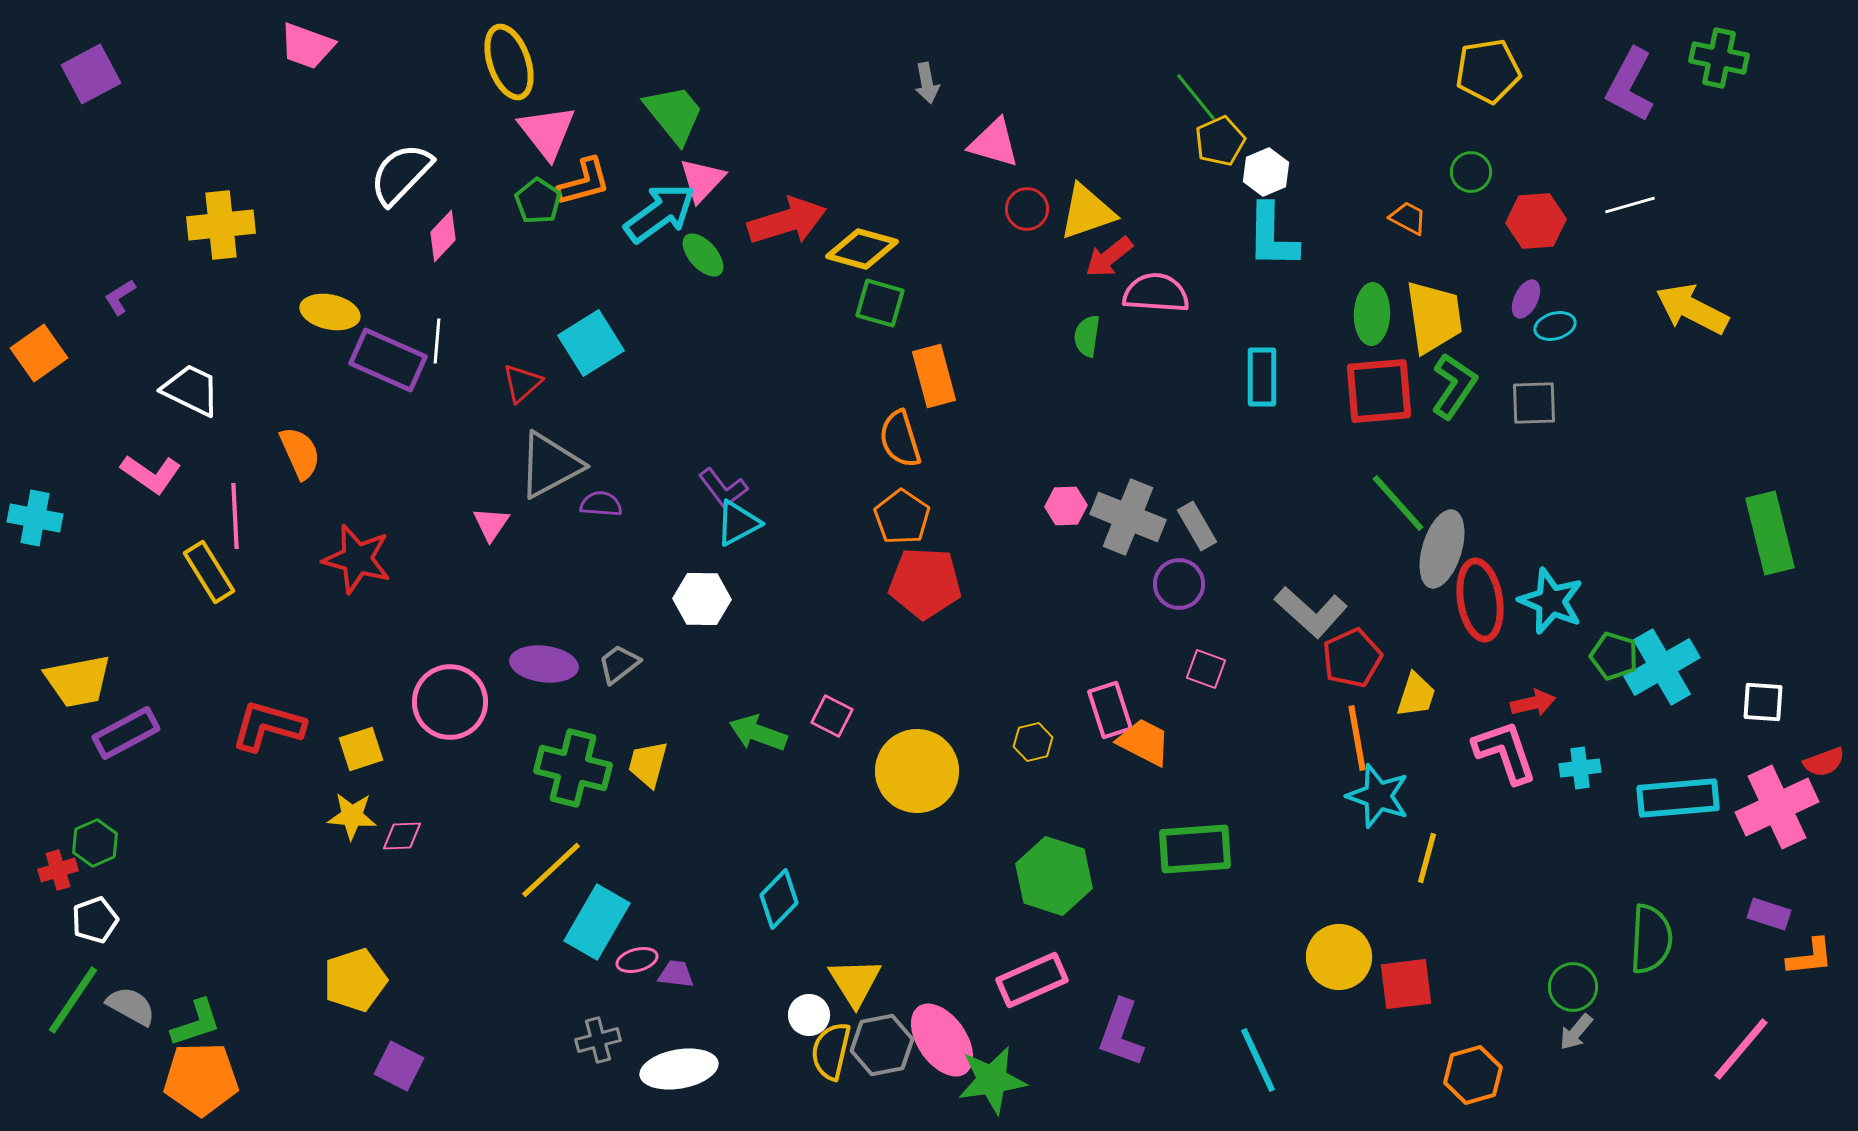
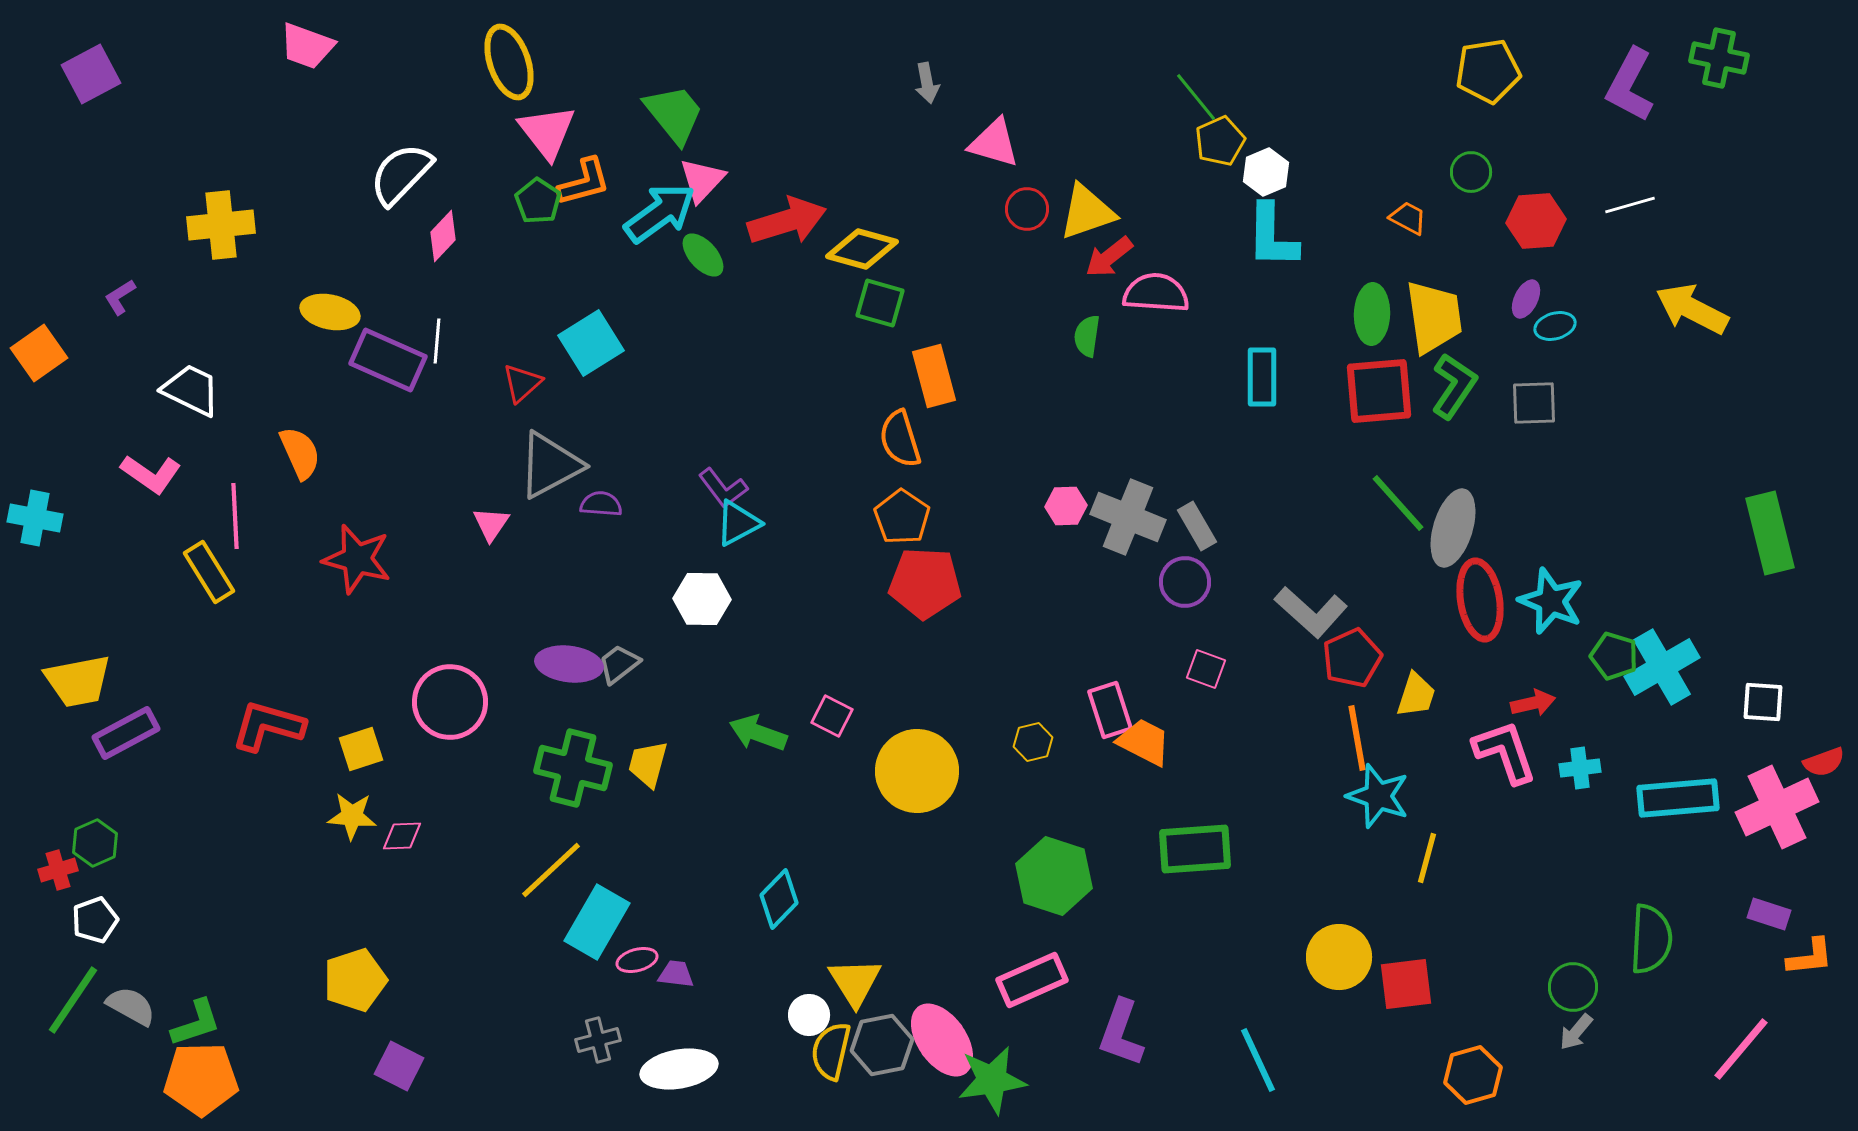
gray ellipse at (1442, 549): moved 11 px right, 21 px up
purple circle at (1179, 584): moved 6 px right, 2 px up
purple ellipse at (544, 664): moved 25 px right
